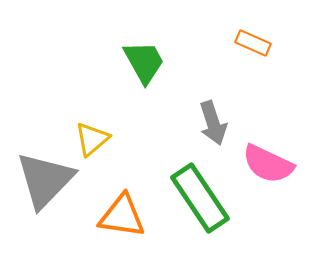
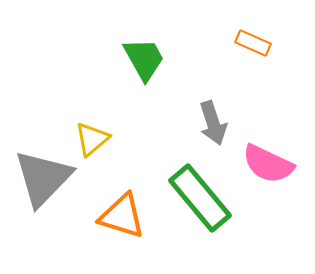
green trapezoid: moved 3 px up
gray triangle: moved 2 px left, 2 px up
green rectangle: rotated 6 degrees counterclockwise
orange triangle: rotated 9 degrees clockwise
